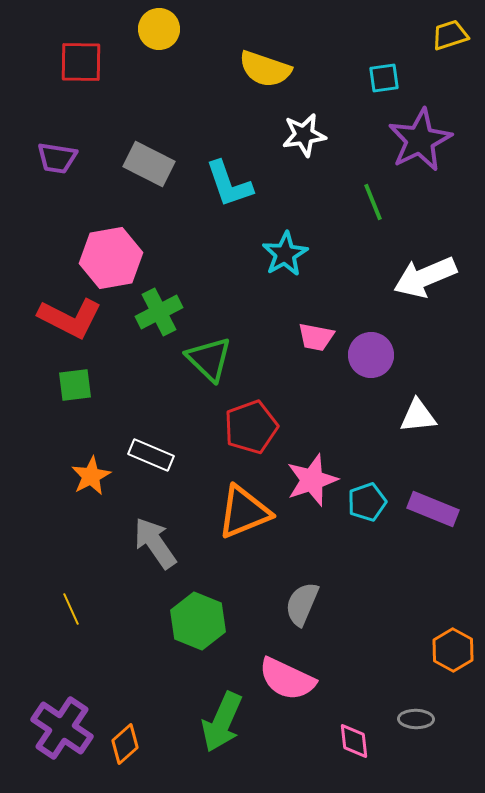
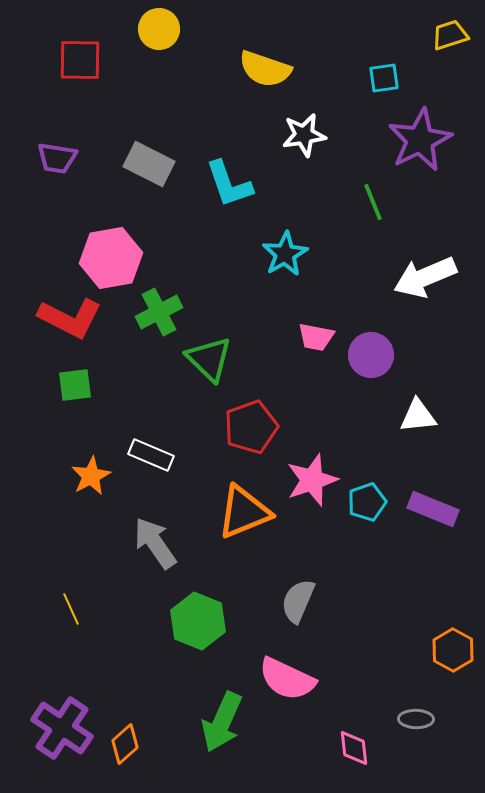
red square: moved 1 px left, 2 px up
gray semicircle: moved 4 px left, 3 px up
pink diamond: moved 7 px down
